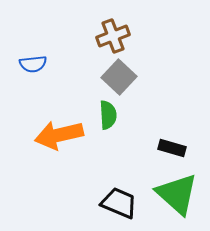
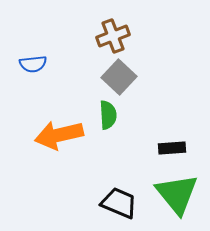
black rectangle: rotated 20 degrees counterclockwise
green triangle: rotated 9 degrees clockwise
